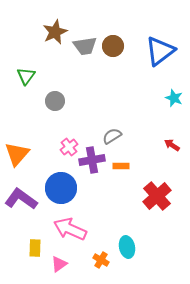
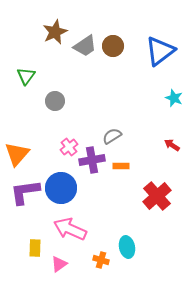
gray trapezoid: rotated 25 degrees counterclockwise
purple L-shape: moved 4 px right, 7 px up; rotated 44 degrees counterclockwise
orange cross: rotated 14 degrees counterclockwise
